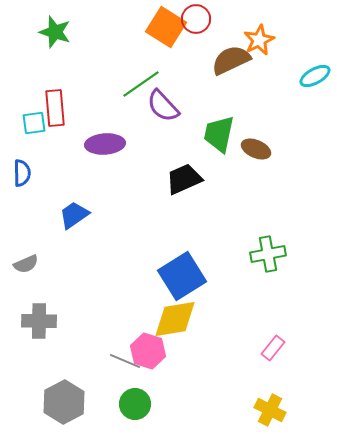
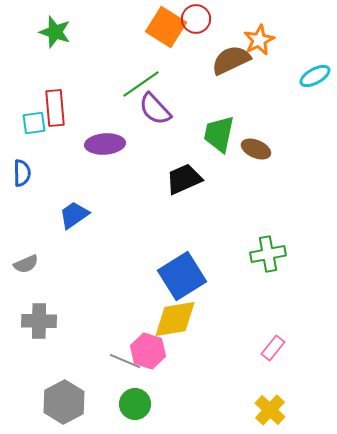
purple semicircle: moved 8 px left, 3 px down
yellow cross: rotated 16 degrees clockwise
